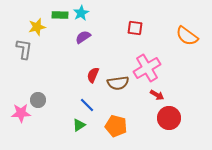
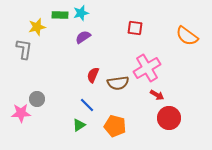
cyan star: rotated 14 degrees clockwise
gray circle: moved 1 px left, 1 px up
orange pentagon: moved 1 px left
